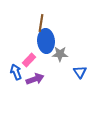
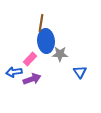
pink rectangle: moved 1 px right, 1 px up
blue arrow: moved 2 px left; rotated 77 degrees counterclockwise
purple arrow: moved 3 px left
